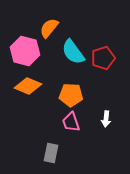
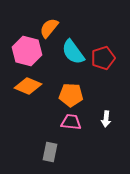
pink hexagon: moved 2 px right
pink trapezoid: rotated 115 degrees clockwise
gray rectangle: moved 1 px left, 1 px up
